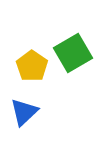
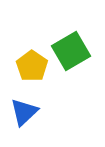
green square: moved 2 px left, 2 px up
